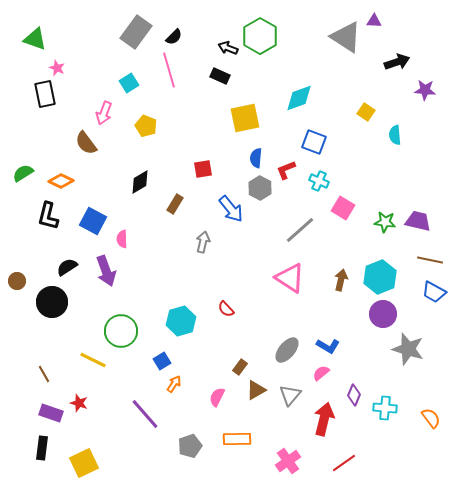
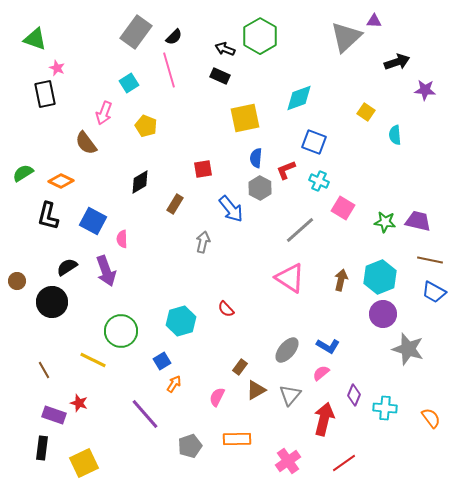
gray triangle at (346, 37): rotated 44 degrees clockwise
black arrow at (228, 48): moved 3 px left, 1 px down
brown line at (44, 374): moved 4 px up
purple rectangle at (51, 413): moved 3 px right, 2 px down
